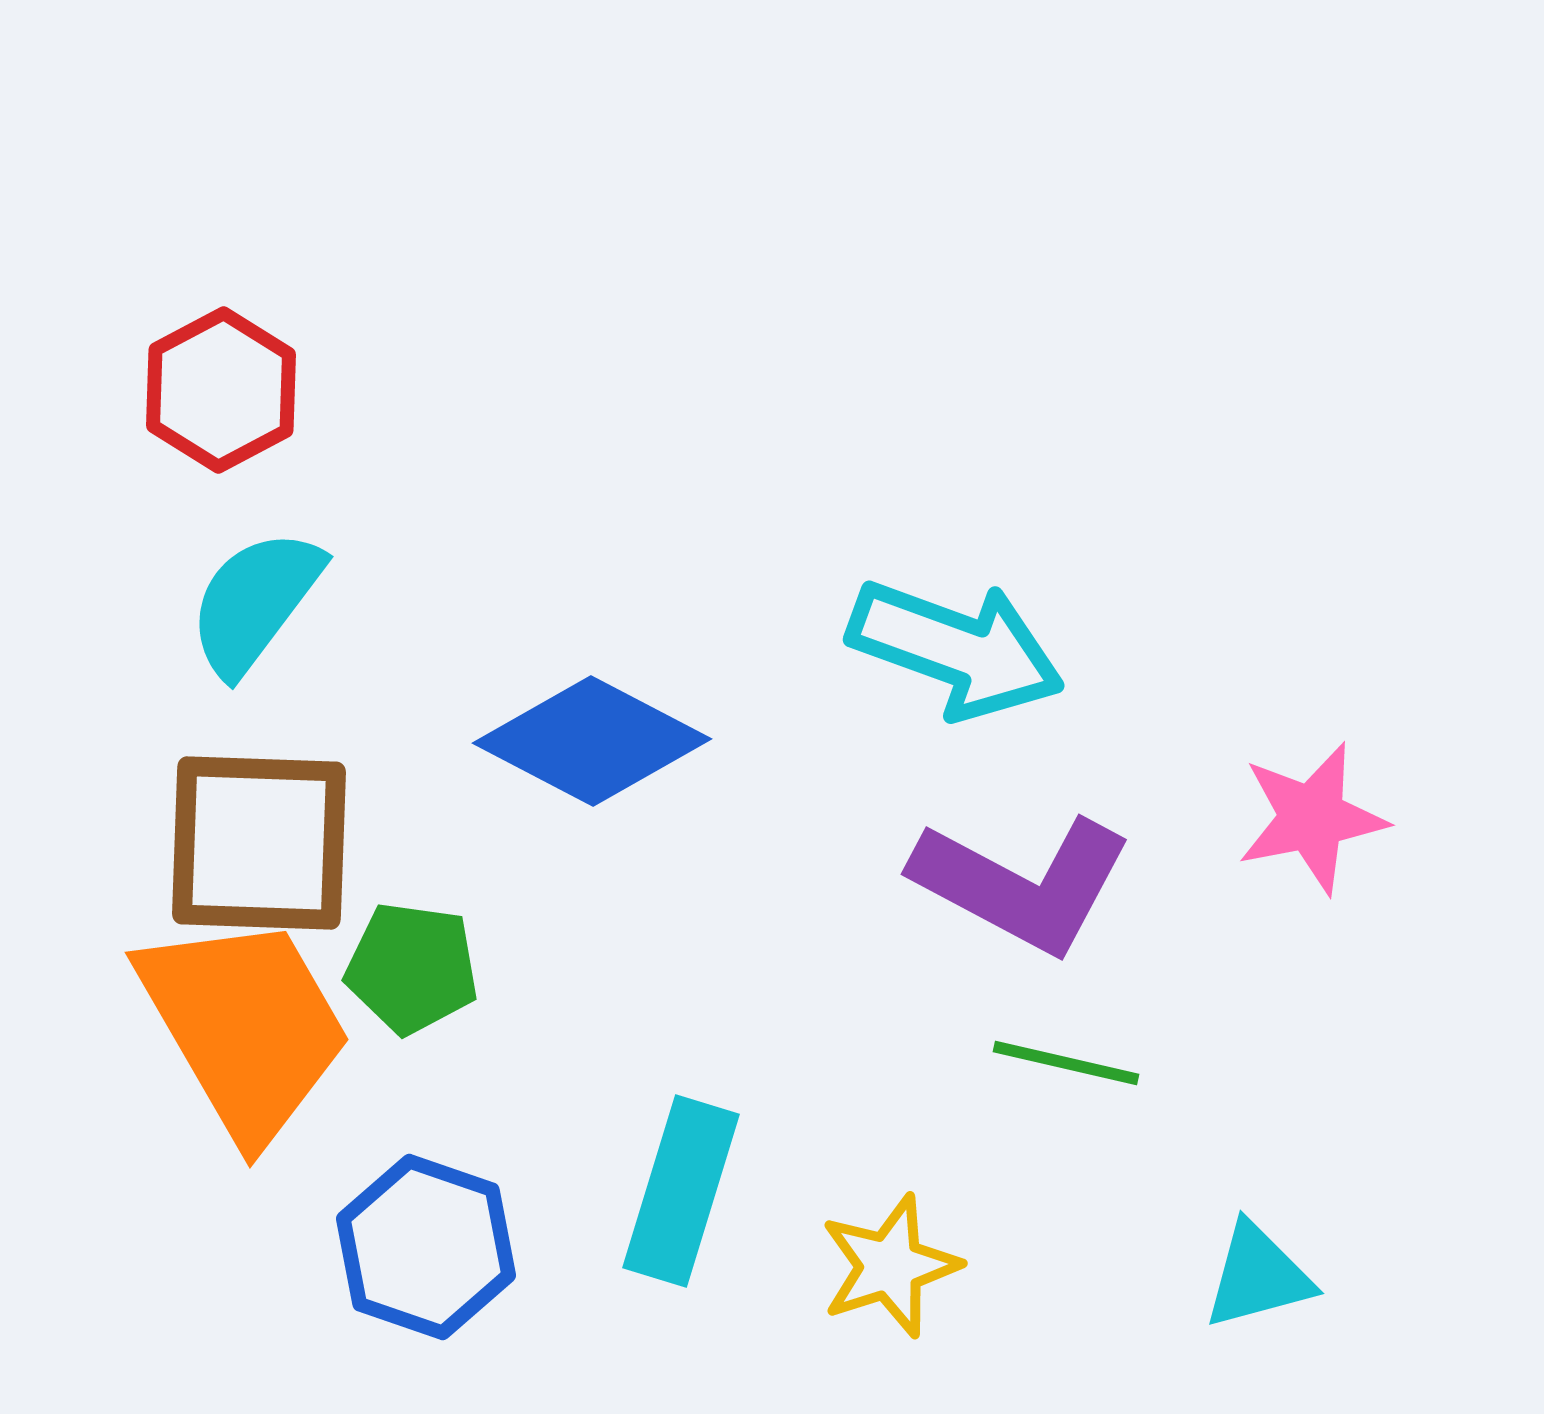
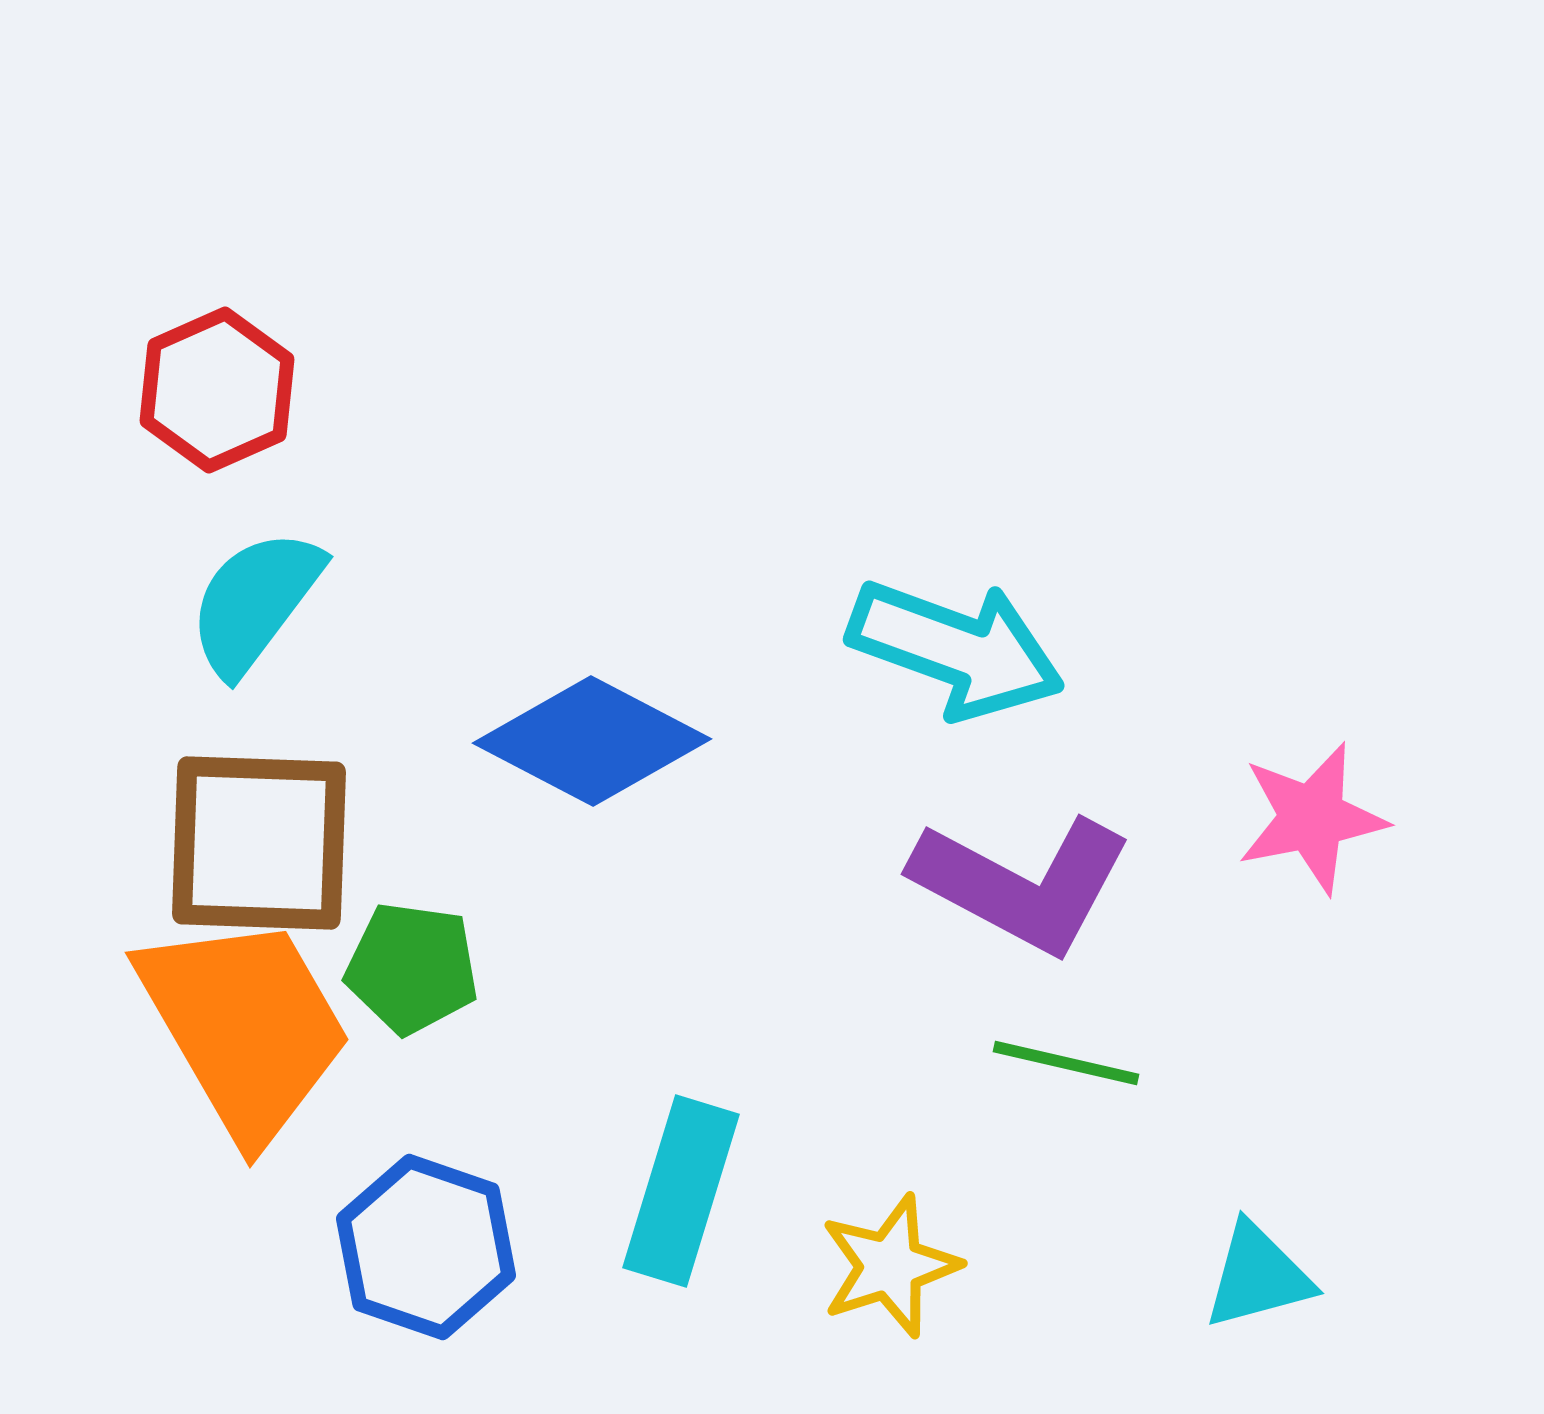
red hexagon: moved 4 px left; rotated 4 degrees clockwise
